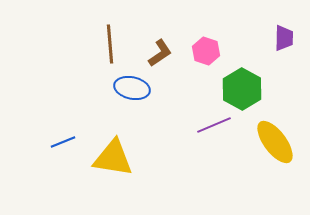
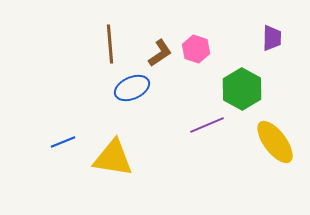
purple trapezoid: moved 12 px left
pink hexagon: moved 10 px left, 2 px up
blue ellipse: rotated 36 degrees counterclockwise
purple line: moved 7 px left
